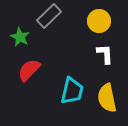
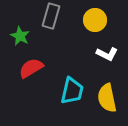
gray rectangle: moved 2 px right; rotated 30 degrees counterclockwise
yellow circle: moved 4 px left, 1 px up
green star: moved 1 px up
white L-shape: moved 2 px right; rotated 120 degrees clockwise
red semicircle: moved 2 px right, 2 px up; rotated 15 degrees clockwise
